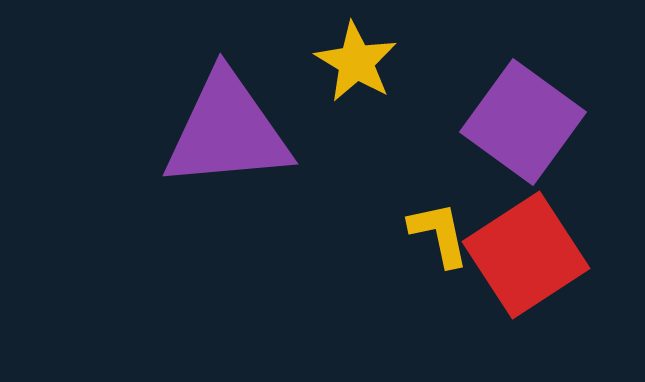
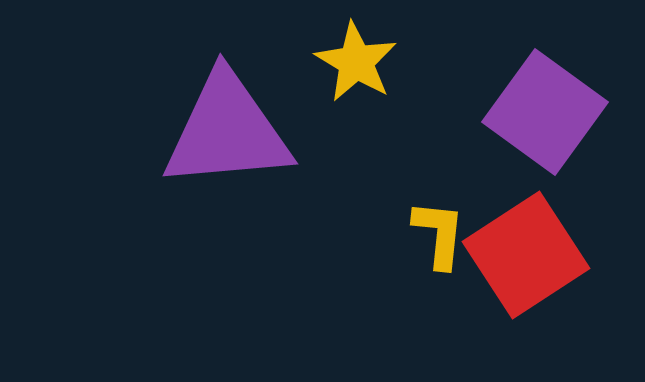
purple square: moved 22 px right, 10 px up
yellow L-shape: rotated 18 degrees clockwise
